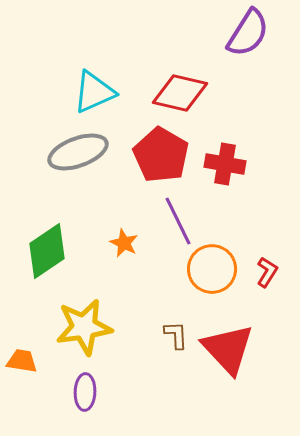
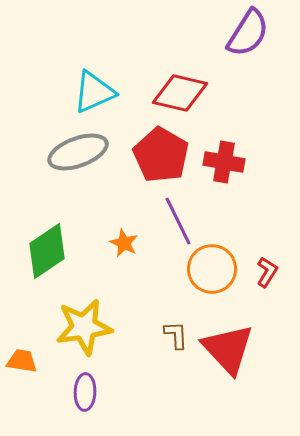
red cross: moved 1 px left, 2 px up
